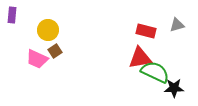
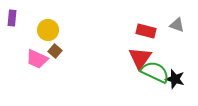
purple rectangle: moved 3 px down
gray triangle: rotated 35 degrees clockwise
brown square: rotated 16 degrees counterclockwise
red triangle: rotated 45 degrees counterclockwise
black star: moved 1 px right, 9 px up; rotated 18 degrees clockwise
